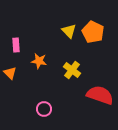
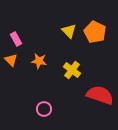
orange pentagon: moved 2 px right
pink rectangle: moved 6 px up; rotated 24 degrees counterclockwise
orange triangle: moved 1 px right, 13 px up
